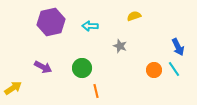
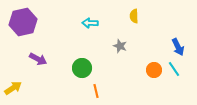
yellow semicircle: rotated 72 degrees counterclockwise
purple hexagon: moved 28 px left
cyan arrow: moved 3 px up
purple arrow: moved 5 px left, 8 px up
